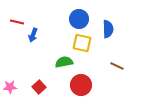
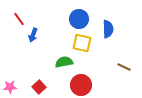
red line: moved 2 px right, 3 px up; rotated 40 degrees clockwise
brown line: moved 7 px right, 1 px down
